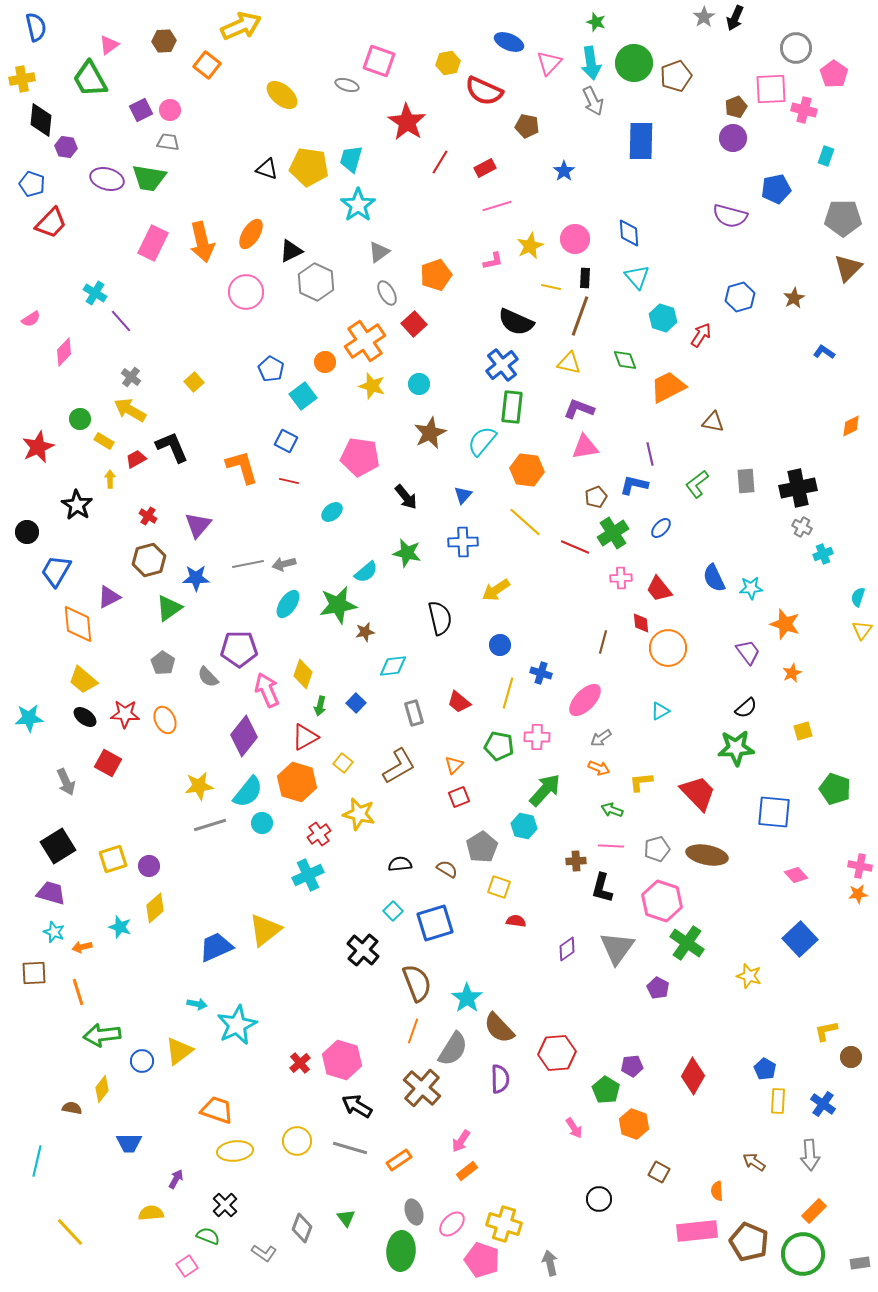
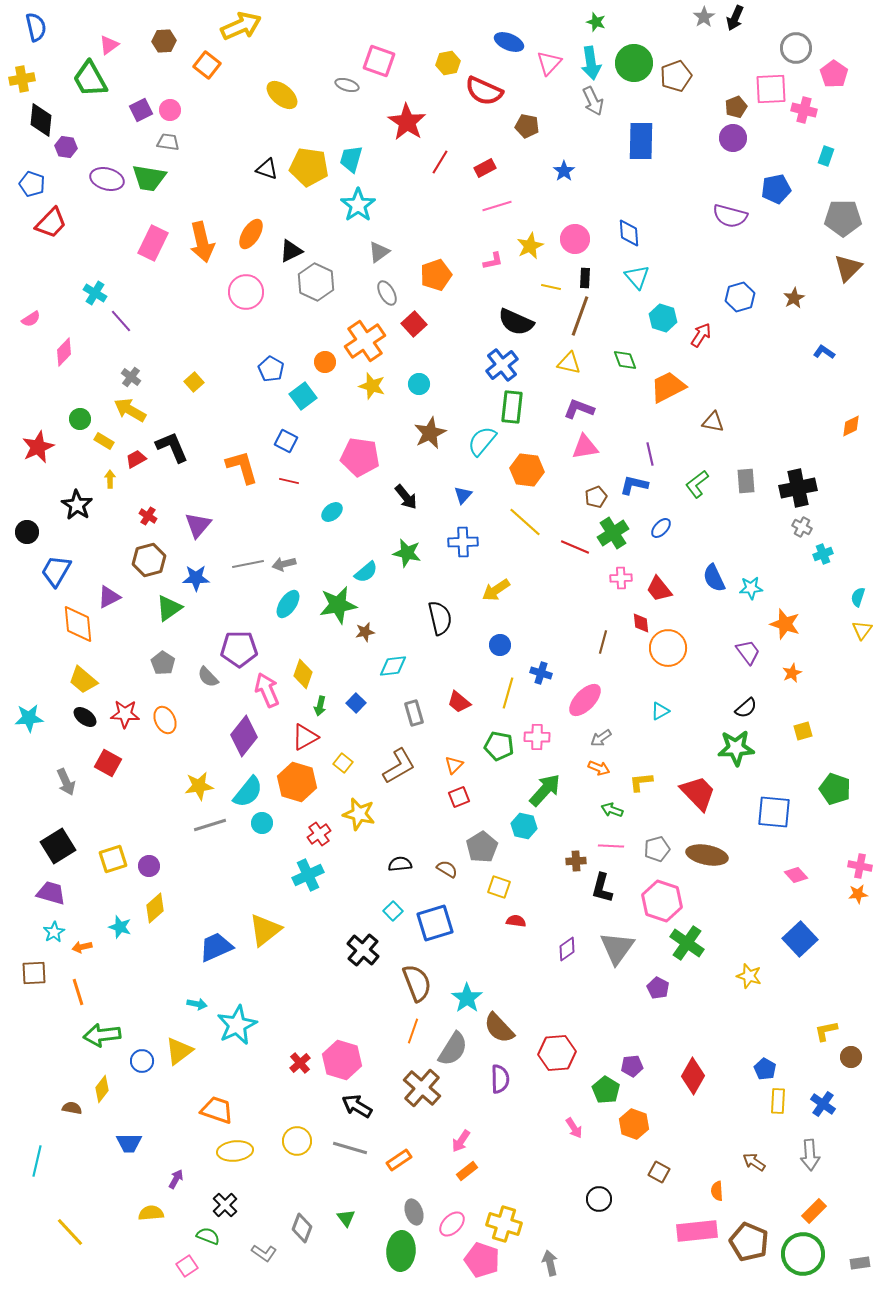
cyan star at (54, 932): rotated 20 degrees clockwise
